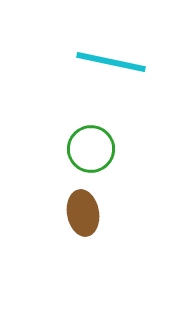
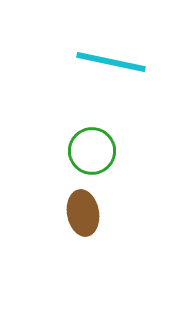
green circle: moved 1 px right, 2 px down
